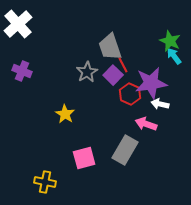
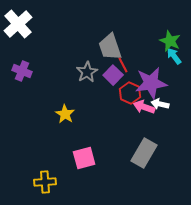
red hexagon: moved 1 px up
pink arrow: moved 2 px left, 17 px up
gray rectangle: moved 19 px right, 3 px down
yellow cross: rotated 15 degrees counterclockwise
